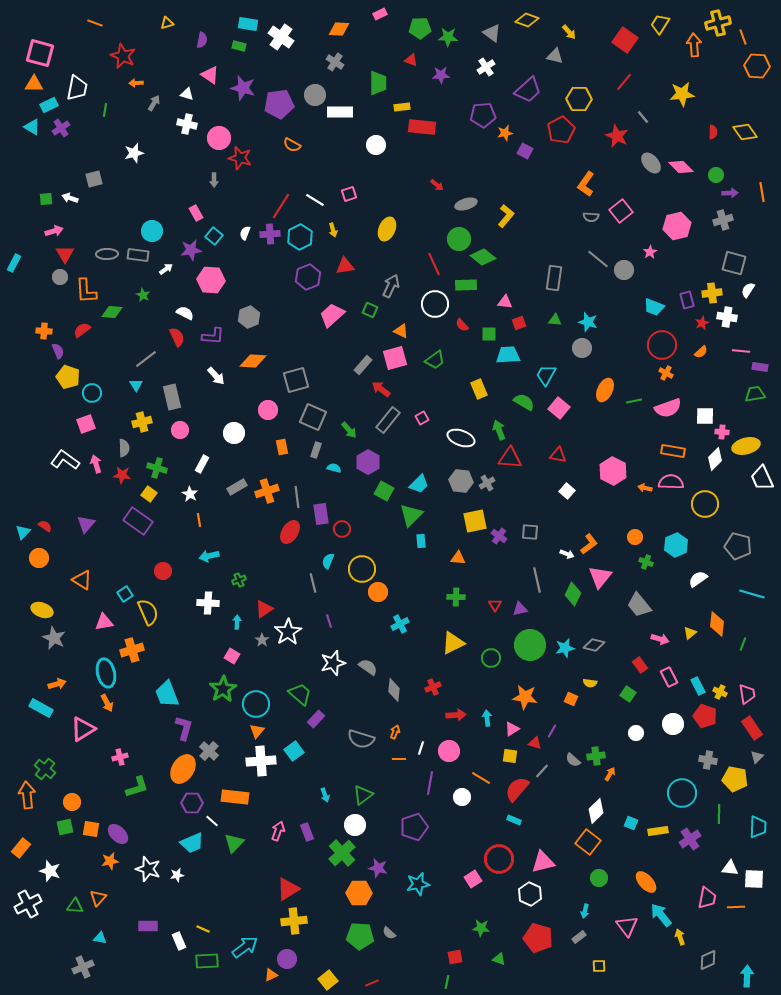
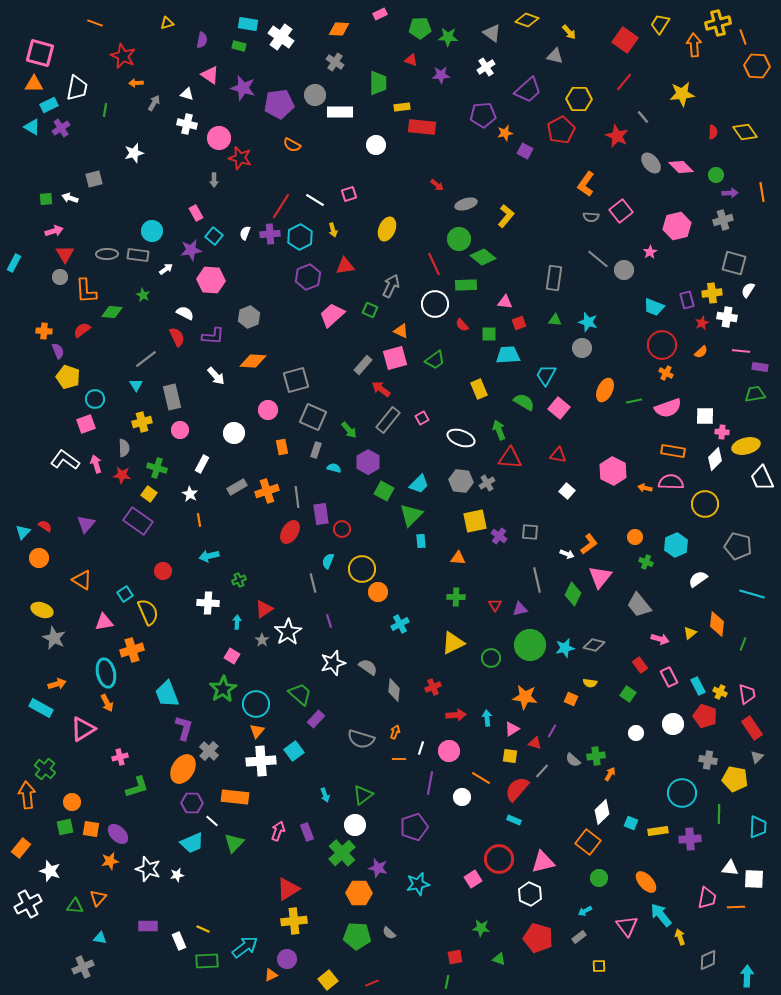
cyan circle at (92, 393): moved 3 px right, 6 px down
white diamond at (596, 811): moved 6 px right, 1 px down
purple cross at (690, 839): rotated 30 degrees clockwise
cyan arrow at (585, 911): rotated 48 degrees clockwise
green pentagon at (360, 936): moved 3 px left
